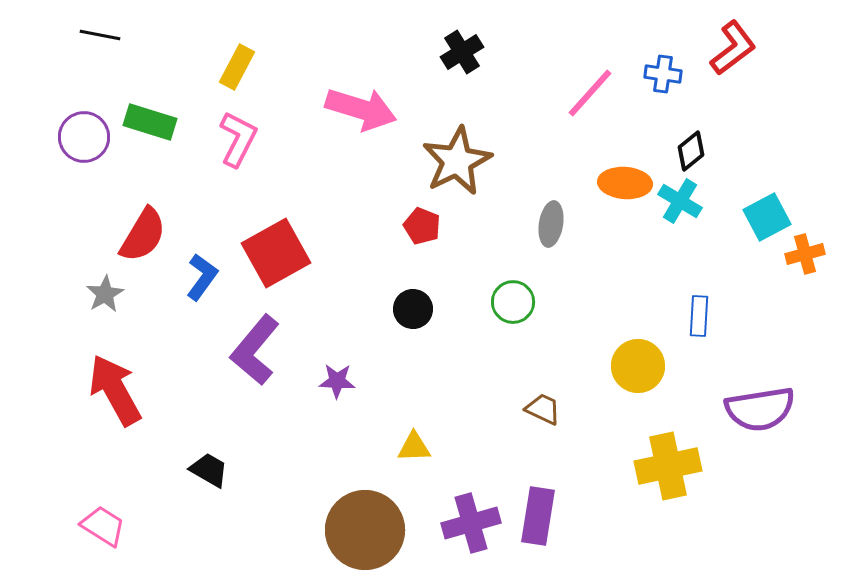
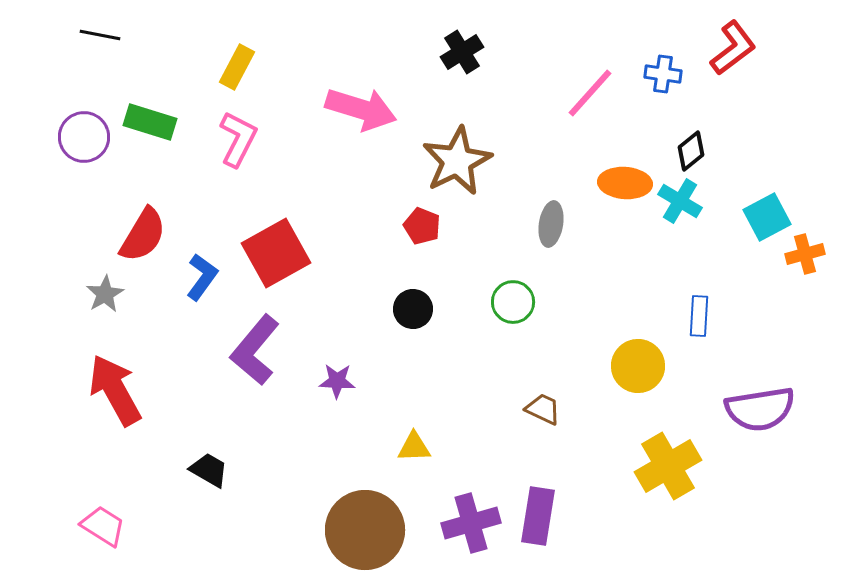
yellow cross: rotated 18 degrees counterclockwise
